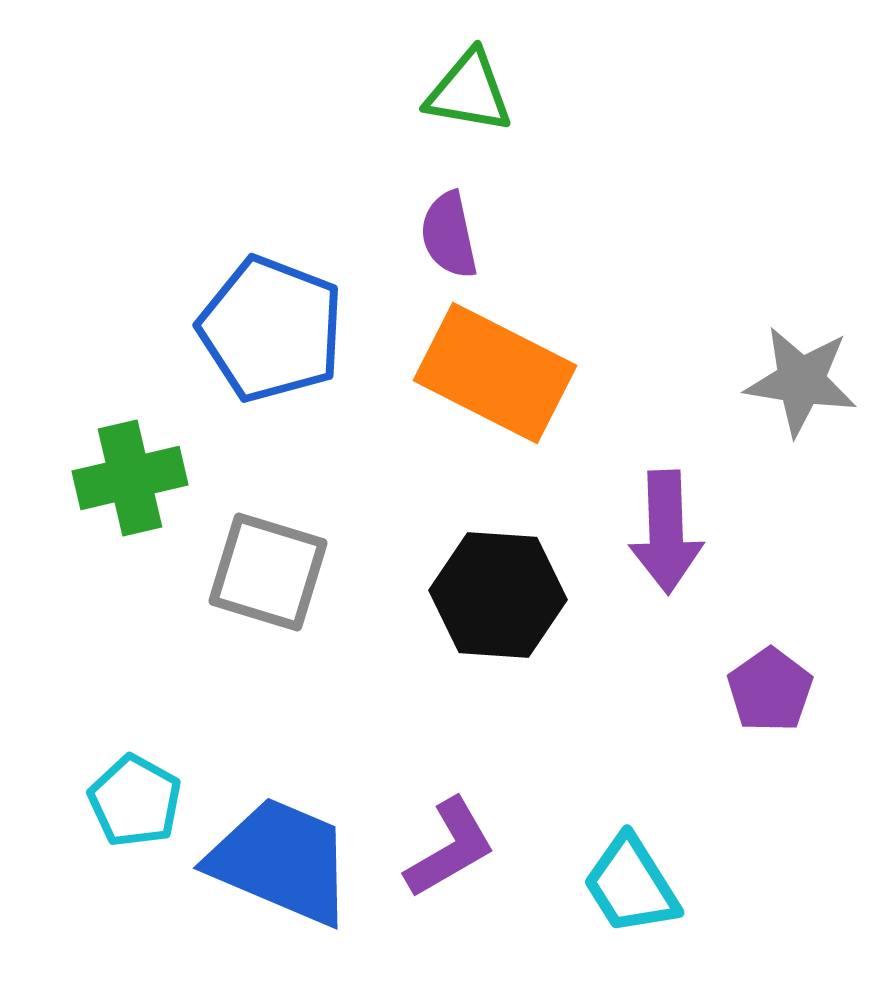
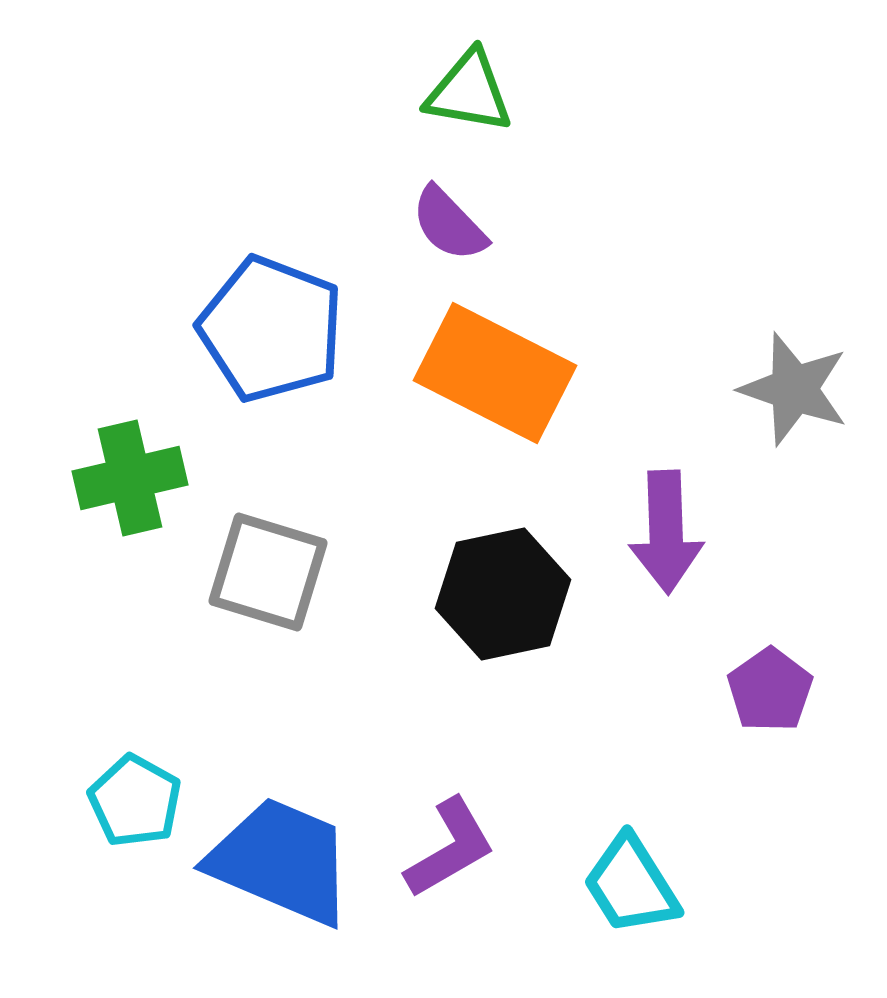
purple semicircle: moved 11 px up; rotated 32 degrees counterclockwise
gray star: moved 7 px left, 8 px down; rotated 10 degrees clockwise
black hexagon: moved 5 px right, 1 px up; rotated 16 degrees counterclockwise
